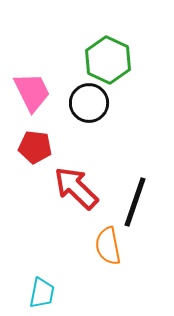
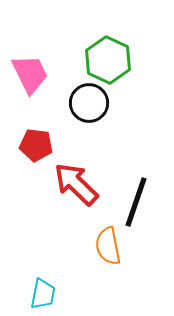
pink trapezoid: moved 2 px left, 18 px up
red pentagon: moved 1 px right, 2 px up
red arrow: moved 4 px up
black line: moved 1 px right
cyan trapezoid: moved 1 px right, 1 px down
